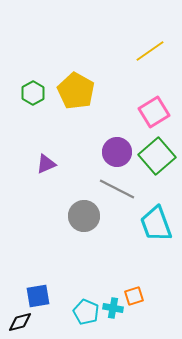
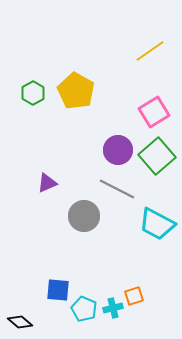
purple circle: moved 1 px right, 2 px up
purple triangle: moved 1 px right, 19 px down
cyan trapezoid: moved 1 px right; rotated 42 degrees counterclockwise
blue square: moved 20 px right, 6 px up; rotated 15 degrees clockwise
cyan cross: rotated 24 degrees counterclockwise
cyan pentagon: moved 2 px left, 3 px up
black diamond: rotated 55 degrees clockwise
